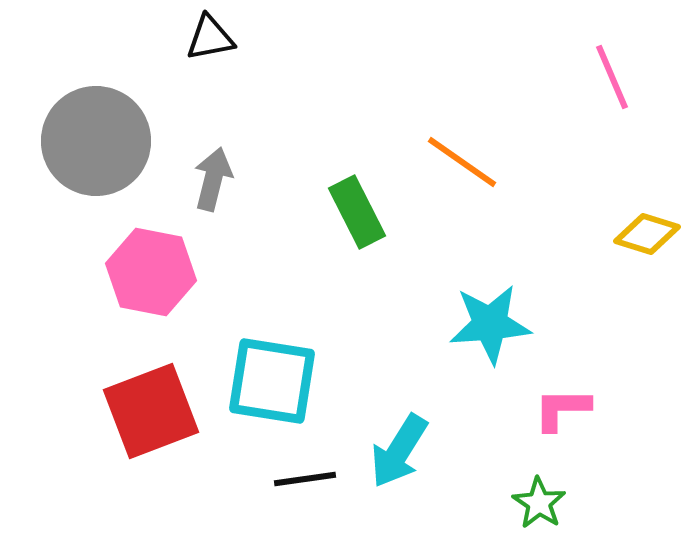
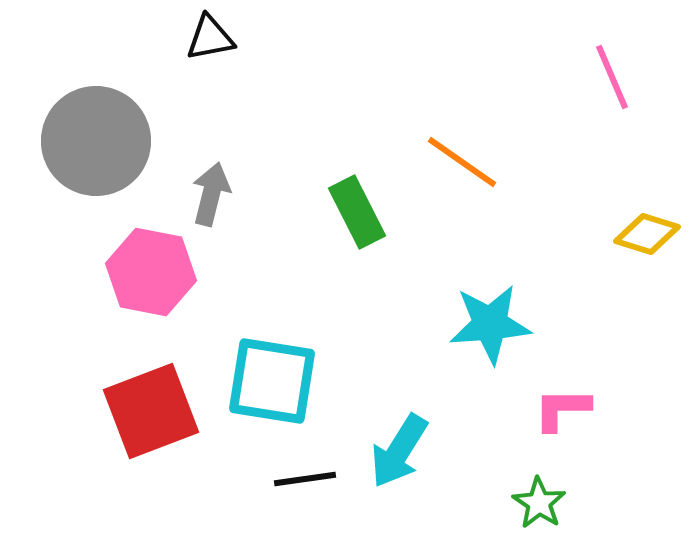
gray arrow: moved 2 px left, 15 px down
